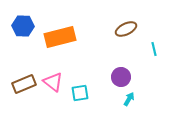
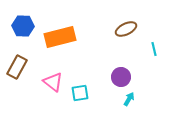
brown rectangle: moved 7 px left, 17 px up; rotated 40 degrees counterclockwise
